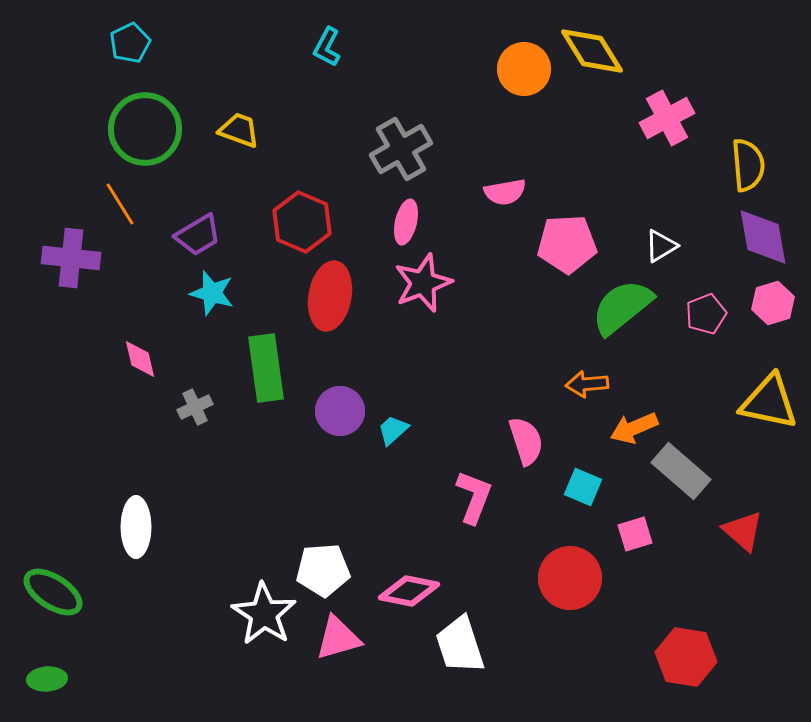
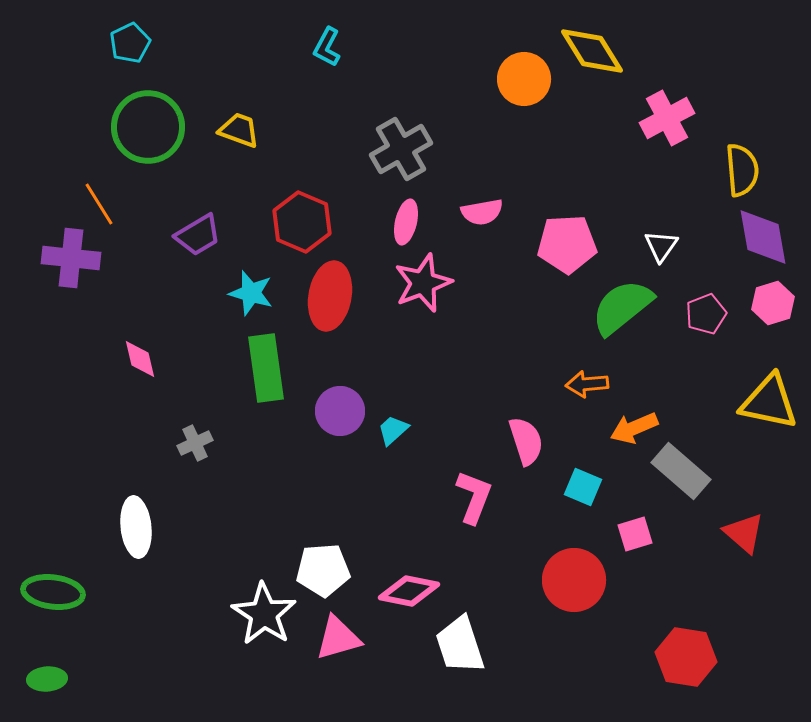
orange circle at (524, 69): moved 10 px down
green circle at (145, 129): moved 3 px right, 2 px up
yellow semicircle at (748, 165): moved 6 px left, 5 px down
pink semicircle at (505, 192): moved 23 px left, 20 px down
orange line at (120, 204): moved 21 px left
white triangle at (661, 246): rotated 24 degrees counterclockwise
cyan star at (212, 293): moved 39 px right
gray cross at (195, 407): moved 36 px down
white ellipse at (136, 527): rotated 6 degrees counterclockwise
red triangle at (743, 531): moved 1 px right, 2 px down
red circle at (570, 578): moved 4 px right, 2 px down
green ellipse at (53, 592): rotated 26 degrees counterclockwise
